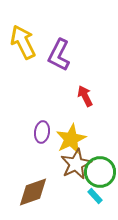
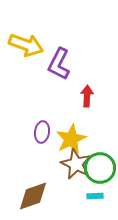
yellow arrow: moved 3 px right, 3 px down; rotated 136 degrees clockwise
purple L-shape: moved 9 px down
red arrow: moved 2 px right; rotated 30 degrees clockwise
brown star: rotated 20 degrees counterclockwise
green circle: moved 4 px up
brown diamond: moved 4 px down
cyan rectangle: rotated 49 degrees counterclockwise
